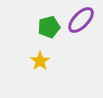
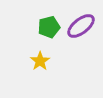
purple ellipse: moved 6 px down; rotated 8 degrees clockwise
